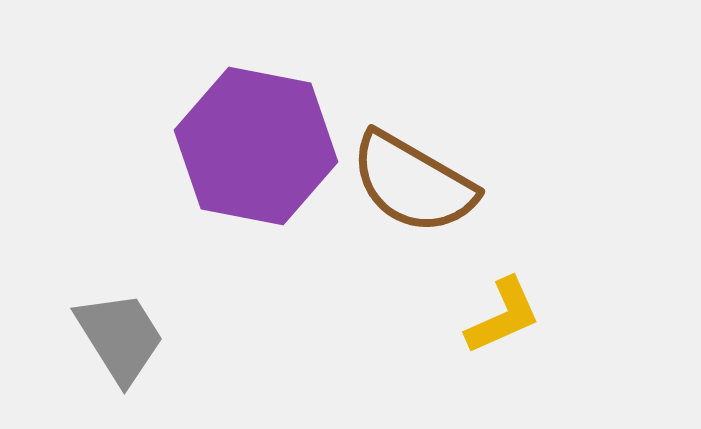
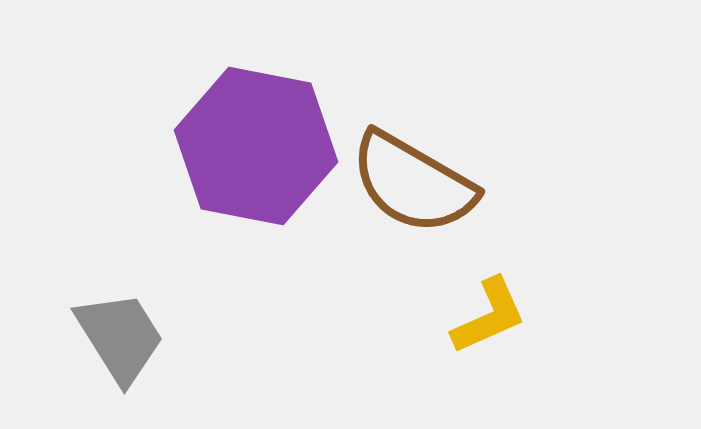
yellow L-shape: moved 14 px left
